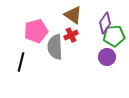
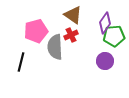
purple circle: moved 2 px left, 4 px down
